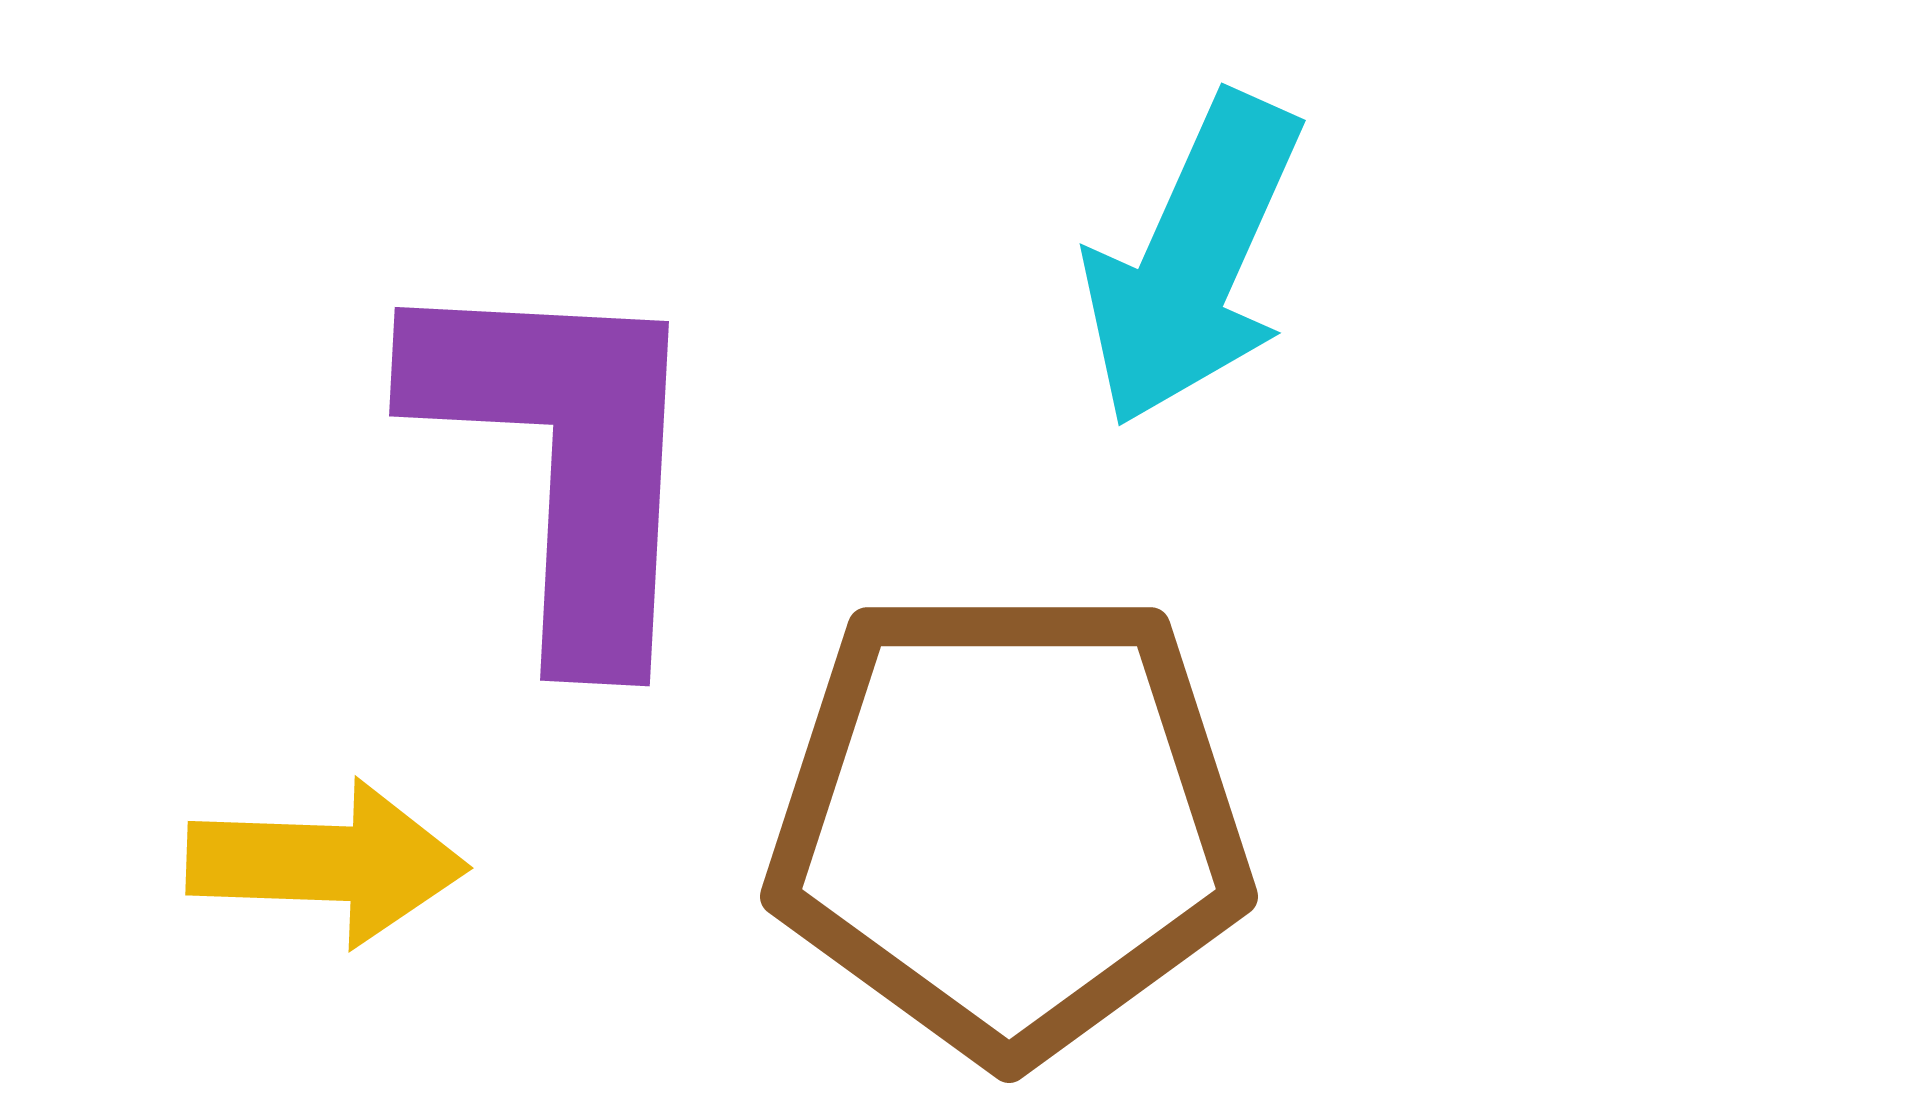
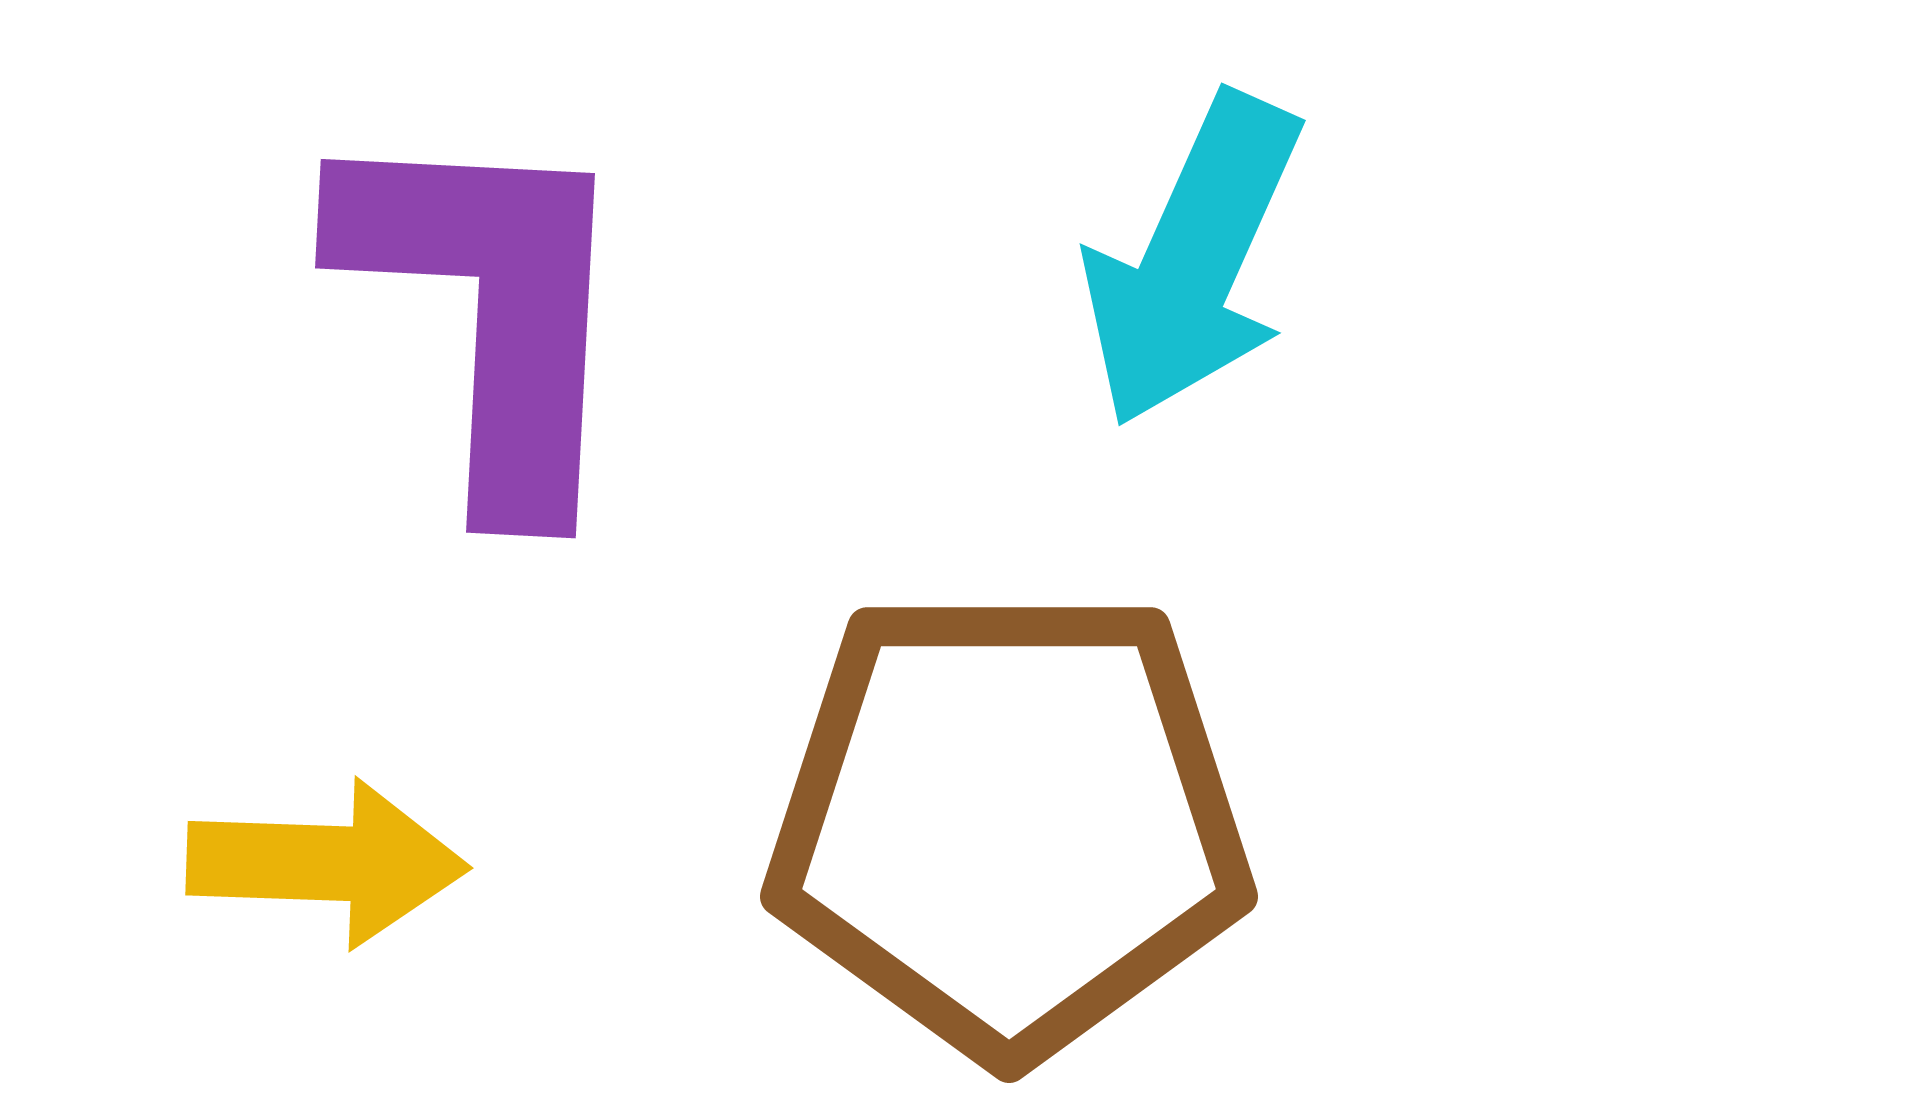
purple L-shape: moved 74 px left, 148 px up
